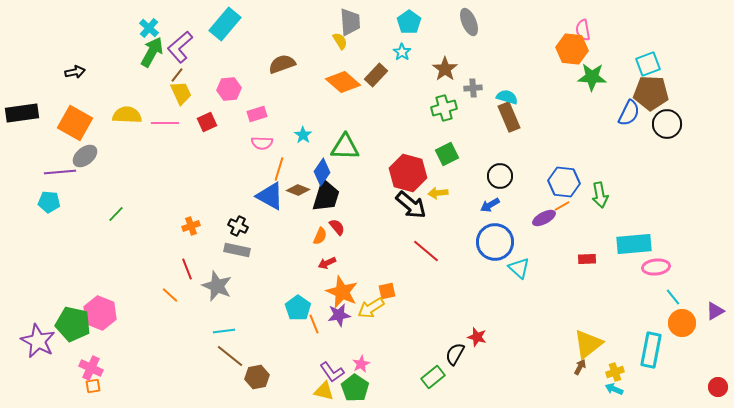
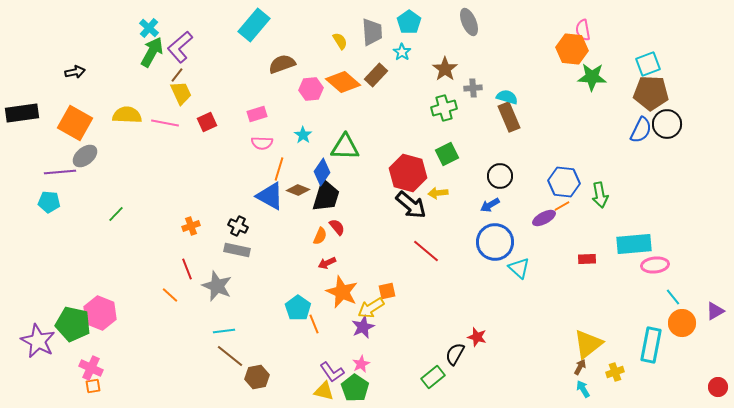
gray trapezoid at (350, 22): moved 22 px right, 10 px down
cyan rectangle at (225, 24): moved 29 px right, 1 px down
pink hexagon at (229, 89): moved 82 px right
blue semicircle at (629, 113): moved 12 px right, 17 px down
pink line at (165, 123): rotated 12 degrees clockwise
pink ellipse at (656, 267): moved 1 px left, 2 px up
purple star at (339, 315): moved 24 px right, 12 px down; rotated 15 degrees counterclockwise
cyan rectangle at (651, 350): moved 5 px up
cyan arrow at (614, 389): moved 31 px left; rotated 36 degrees clockwise
